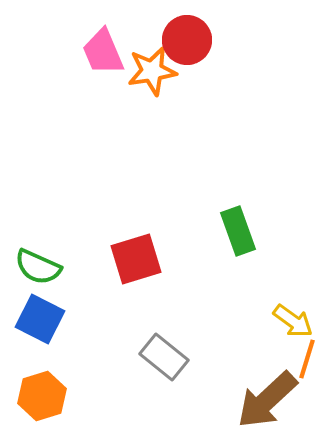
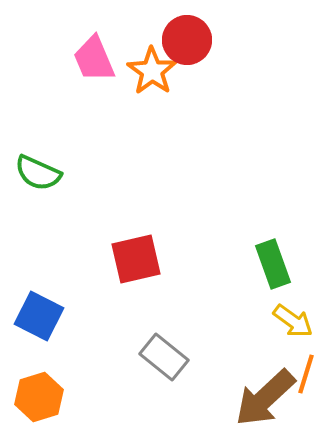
pink trapezoid: moved 9 px left, 7 px down
orange star: rotated 27 degrees counterclockwise
green rectangle: moved 35 px right, 33 px down
red square: rotated 4 degrees clockwise
green semicircle: moved 94 px up
blue square: moved 1 px left, 3 px up
orange line: moved 1 px left, 15 px down
orange hexagon: moved 3 px left, 1 px down
brown arrow: moved 2 px left, 2 px up
